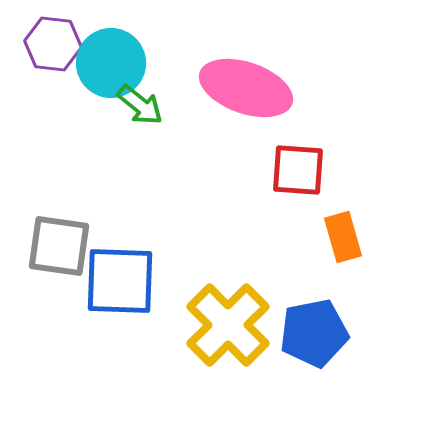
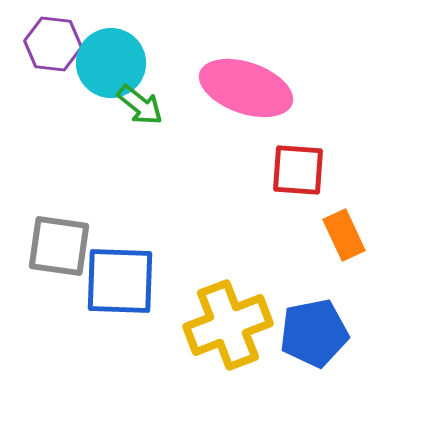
orange rectangle: moved 1 px right, 2 px up; rotated 9 degrees counterclockwise
yellow cross: rotated 24 degrees clockwise
